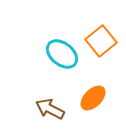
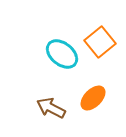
orange square: moved 1 px left, 1 px down
brown arrow: moved 1 px right, 1 px up
